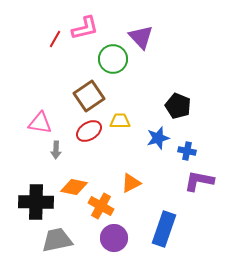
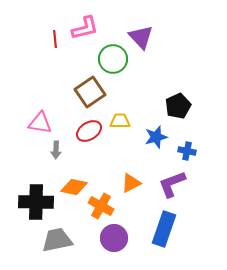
red line: rotated 36 degrees counterclockwise
brown square: moved 1 px right, 4 px up
black pentagon: rotated 25 degrees clockwise
blue star: moved 2 px left, 1 px up
purple L-shape: moved 27 px left, 3 px down; rotated 32 degrees counterclockwise
